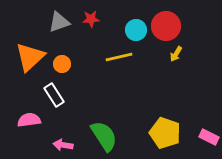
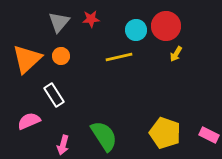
gray triangle: rotated 30 degrees counterclockwise
orange triangle: moved 3 px left, 2 px down
orange circle: moved 1 px left, 8 px up
pink semicircle: moved 1 px down; rotated 15 degrees counterclockwise
pink rectangle: moved 2 px up
pink arrow: rotated 84 degrees counterclockwise
